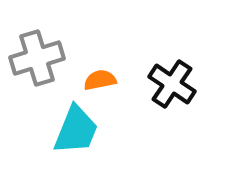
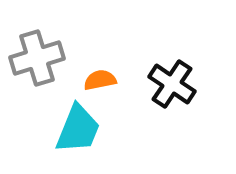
cyan trapezoid: moved 2 px right, 1 px up
